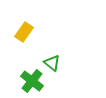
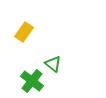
green triangle: moved 1 px right, 1 px down
